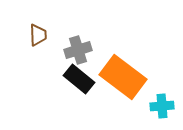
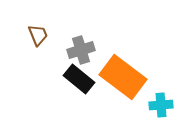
brown trapezoid: rotated 20 degrees counterclockwise
gray cross: moved 3 px right
cyan cross: moved 1 px left, 1 px up
